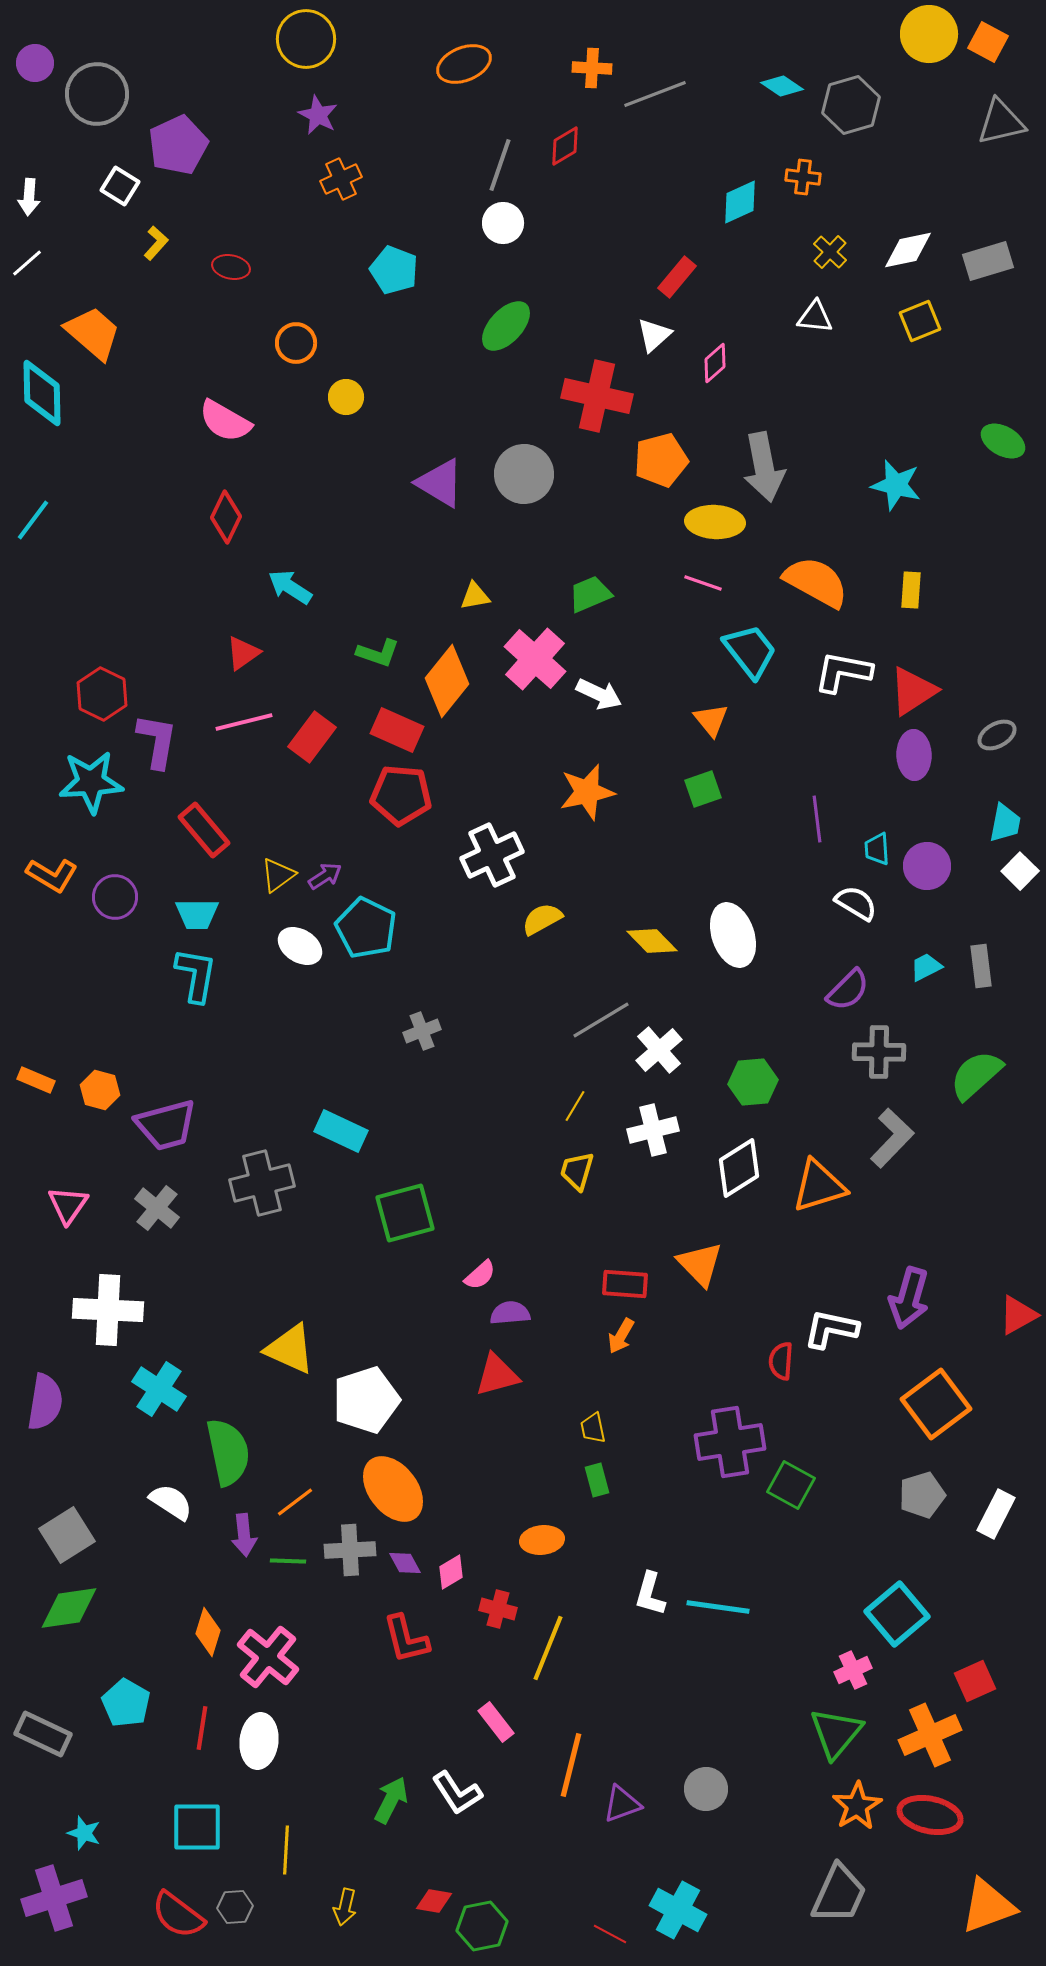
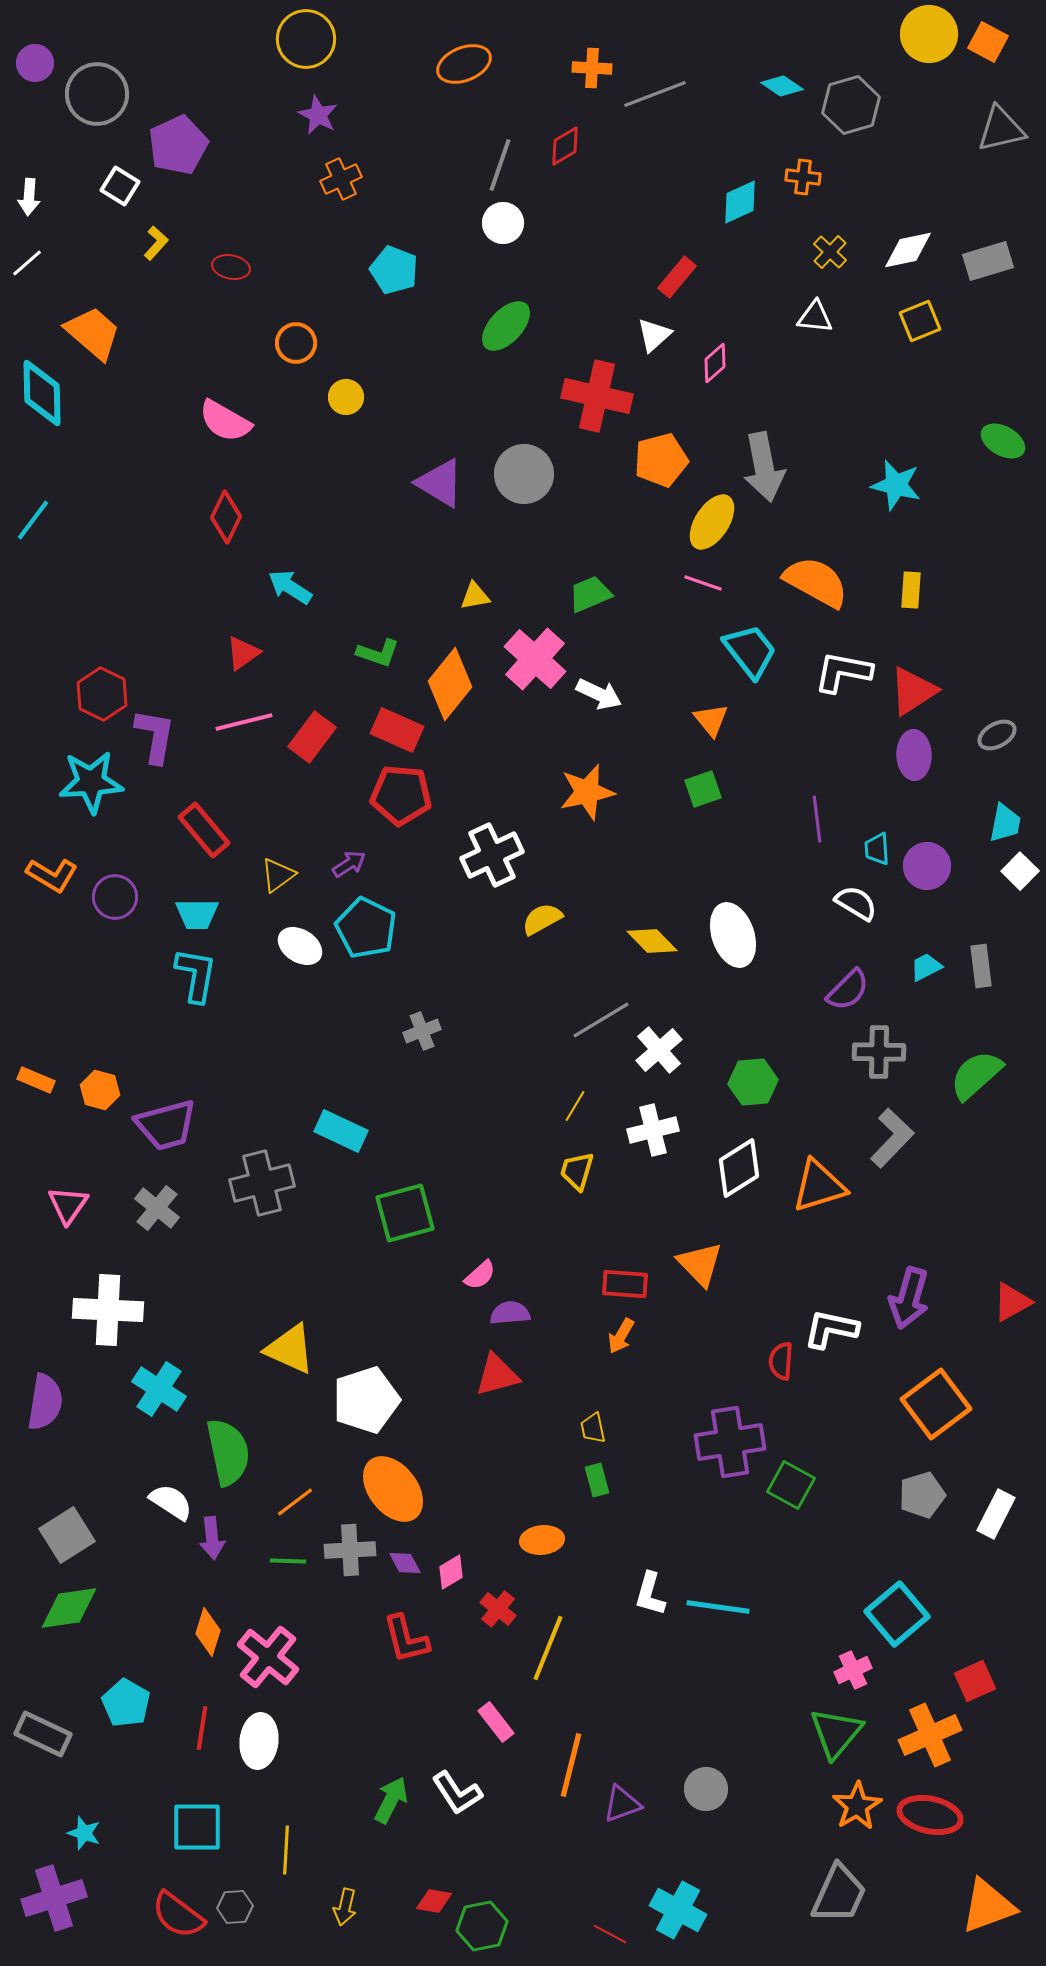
gray triangle at (1001, 122): moved 7 px down
yellow ellipse at (715, 522): moved 3 px left; rotated 60 degrees counterclockwise
orange diamond at (447, 681): moved 3 px right, 3 px down
purple L-shape at (157, 741): moved 2 px left, 5 px up
purple arrow at (325, 876): moved 24 px right, 12 px up
red triangle at (1018, 1315): moved 6 px left, 13 px up
purple arrow at (244, 1535): moved 32 px left, 3 px down
red cross at (498, 1609): rotated 24 degrees clockwise
